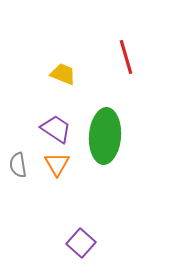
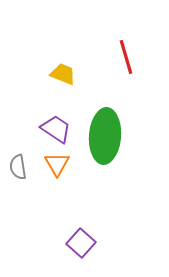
gray semicircle: moved 2 px down
